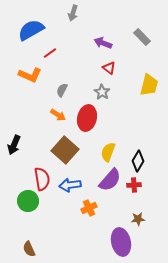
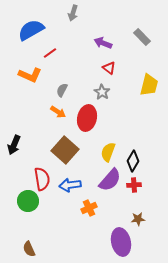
orange arrow: moved 3 px up
black diamond: moved 5 px left
